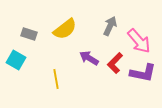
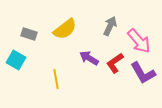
red L-shape: rotated 10 degrees clockwise
purple L-shape: rotated 48 degrees clockwise
